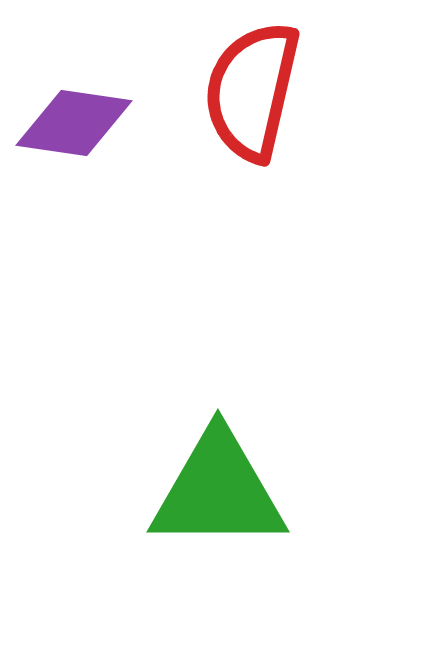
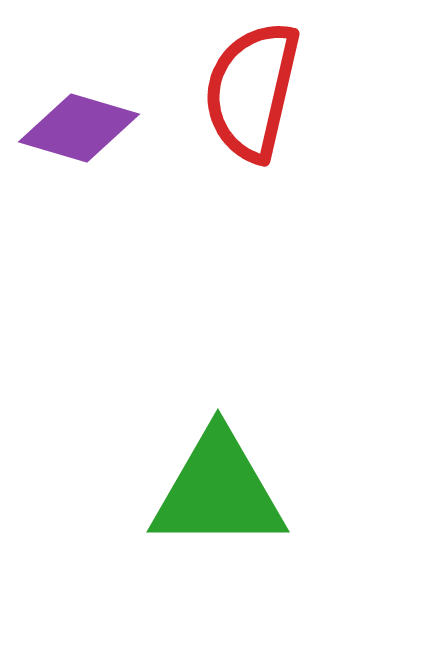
purple diamond: moved 5 px right, 5 px down; rotated 8 degrees clockwise
